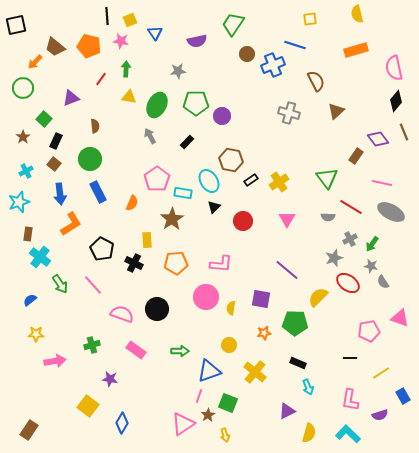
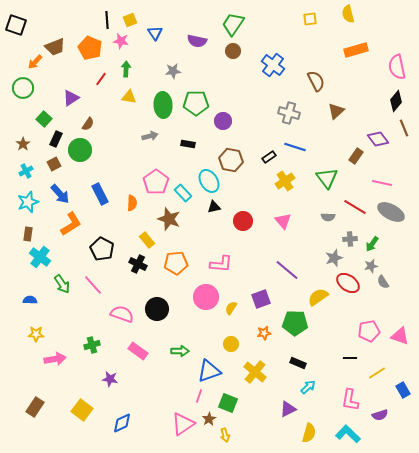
yellow semicircle at (357, 14): moved 9 px left
black line at (107, 16): moved 4 px down
black square at (16, 25): rotated 30 degrees clockwise
purple semicircle at (197, 41): rotated 24 degrees clockwise
blue line at (295, 45): moved 102 px down
orange pentagon at (89, 46): moved 1 px right, 2 px down; rotated 10 degrees clockwise
brown trapezoid at (55, 47): rotated 60 degrees counterclockwise
brown circle at (247, 54): moved 14 px left, 3 px up
blue cross at (273, 65): rotated 30 degrees counterclockwise
pink semicircle at (394, 68): moved 3 px right, 1 px up
gray star at (178, 71): moved 5 px left
purple triangle at (71, 98): rotated 12 degrees counterclockwise
green ellipse at (157, 105): moved 6 px right; rotated 30 degrees counterclockwise
purple circle at (222, 116): moved 1 px right, 5 px down
brown semicircle at (95, 126): moved 7 px left, 2 px up; rotated 40 degrees clockwise
brown line at (404, 132): moved 4 px up
gray arrow at (150, 136): rotated 105 degrees clockwise
brown star at (23, 137): moved 7 px down
black rectangle at (56, 141): moved 2 px up
black rectangle at (187, 142): moved 1 px right, 2 px down; rotated 56 degrees clockwise
green circle at (90, 159): moved 10 px left, 9 px up
brown square at (54, 164): rotated 24 degrees clockwise
pink pentagon at (157, 179): moved 1 px left, 3 px down
black rectangle at (251, 180): moved 18 px right, 23 px up
yellow cross at (279, 182): moved 6 px right, 1 px up
blue rectangle at (98, 192): moved 2 px right, 2 px down
cyan rectangle at (183, 193): rotated 36 degrees clockwise
blue arrow at (60, 194): rotated 35 degrees counterclockwise
cyan star at (19, 202): moved 9 px right
orange semicircle at (132, 203): rotated 21 degrees counterclockwise
black triangle at (214, 207): rotated 32 degrees clockwise
red line at (351, 207): moved 4 px right
brown star at (172, 219): moved 3 px left; rotated 20 degrees counterclockwise
pink triangle at (287, 219): moved 4 px left, 2 px down; rotated 12 degrees counterclockwise
gray cross at (350, 239): rotated 24 degrees clockwise
yellow rectangle at (147, 240): rotated 35 degrees counterclockwise
black cross at (134, 263): moved 4 px right, 1 px down
gray star at (371, 266): rotated 24 degrees counterclockwise
green arrow at (60, 284): moved 2 px right
yellow semicircle at (318, 297): rotated 10 degrees clockwise
purple square at (261, 299): rotated 30 degrees counterclockwise
blue semicircle at (30, 300): rotated 40 degrees clockwise
yellow semicircle at (231, 308): rotated 24 degrees clockwise
pink triangle at (400, 318): moved 18 px down
yellow circle at (229, 345): moved 2 px right, 1 px up
pink rectangle at (136, 350): moved 2 px right, 1 px down
pink arrow at (55, 361): moved 2 px up
yellow line at (381, 373): moved 4 px left
cyan arrow at (308, 387): rotated 112 degrees counterclockwise
blue rectangle at (403, 396): moved 6 px up
yellow square at (88, 406): moved 6 px left, 4 px down
purple triangle at (287, 411): moved 1 px right, 2 px up
brown star at (208, 415): moved 1 px right, 4 px down
blue diamond at (122, 423): rotated 35 degrees clockwise
brown rectangle at (29, 430): moved 6 px right, 23 px up
